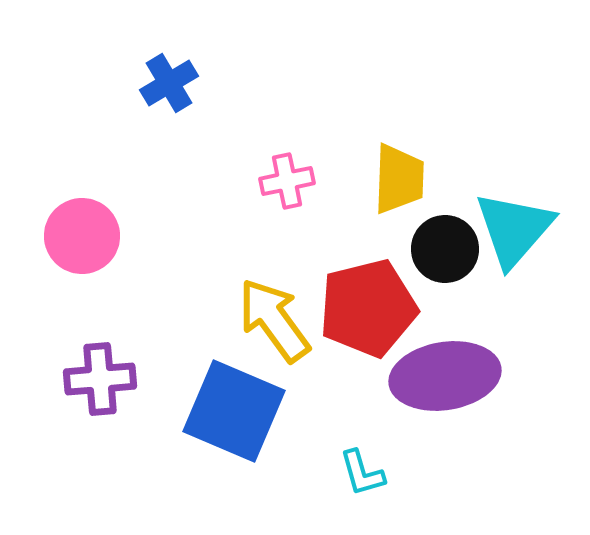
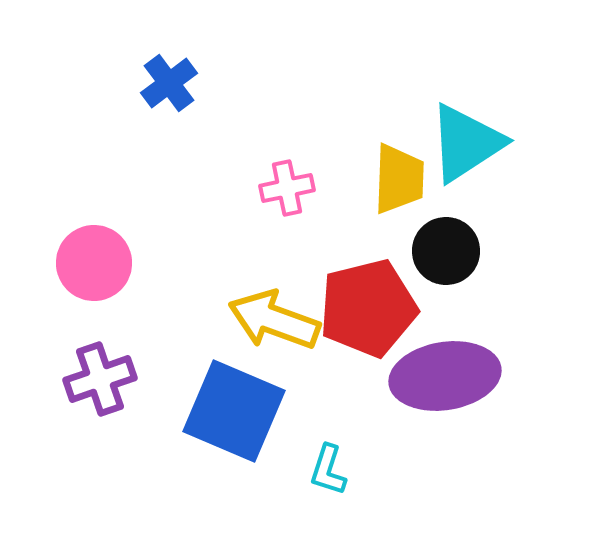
blue cross: rotated 6 degrees counterclockwise
pink cross: moved 7 px down
cyan triangle: moved 48 px left, 86 px up; rotated 16 degrees clockwise
pink circle: moved 12 px right, 27 px down
black circle: moved 1 px right, 2 px down
yellow arrow: rotated 34 degrees counterclockwise
purple cross: rotated 14 degrees counterclockwise
cyan L-shape: moved 34 px left, 3 px up; rotated 34 degrees clockwise
